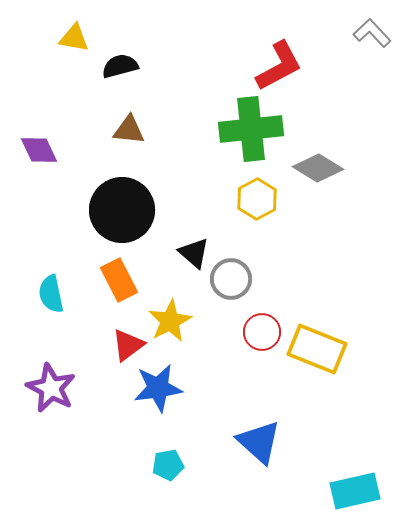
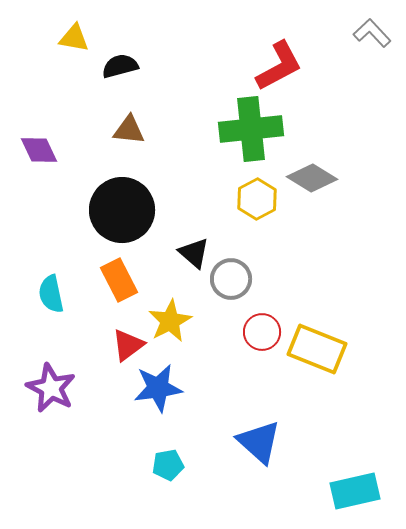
gray diamond: moved 6 px left, 10 px down
